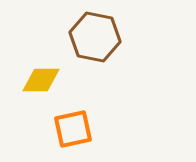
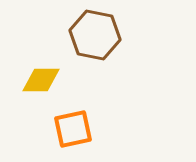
brown hexagon: moved 2 px up
